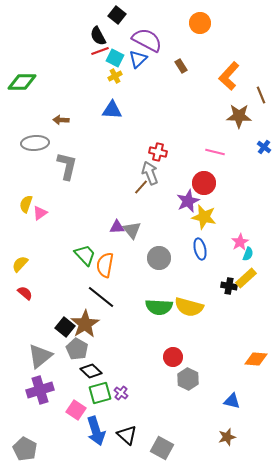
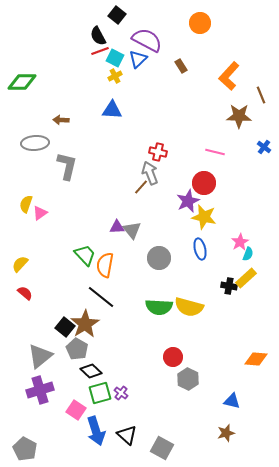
brown star at (227, 437): moved 1 px left, 4 px up
